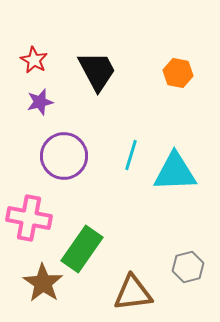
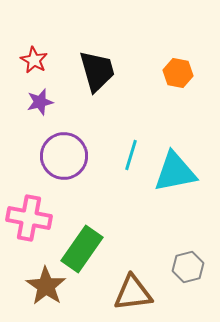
black trapezoid: rotated 12 degrees clockwise
cyan triangle: rotated 9 degrees counterclockwise
brown star: moved 3 px right, 3 px down
